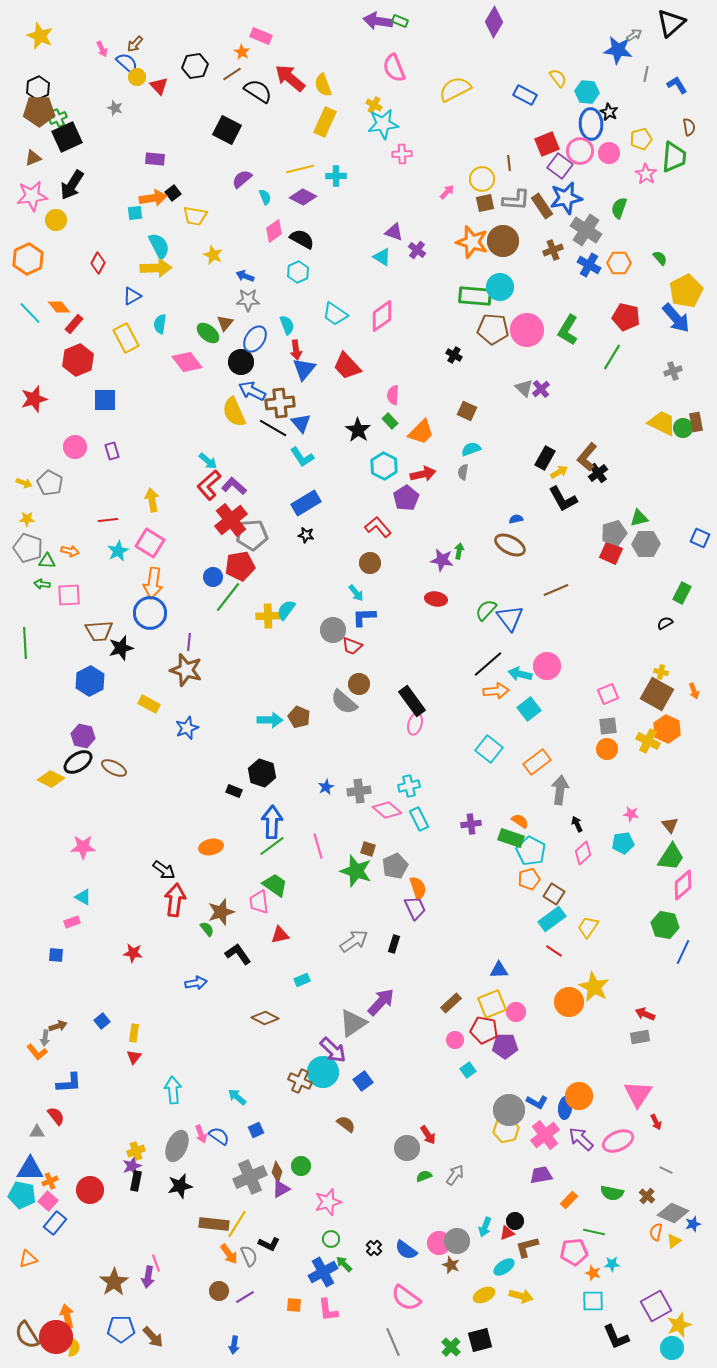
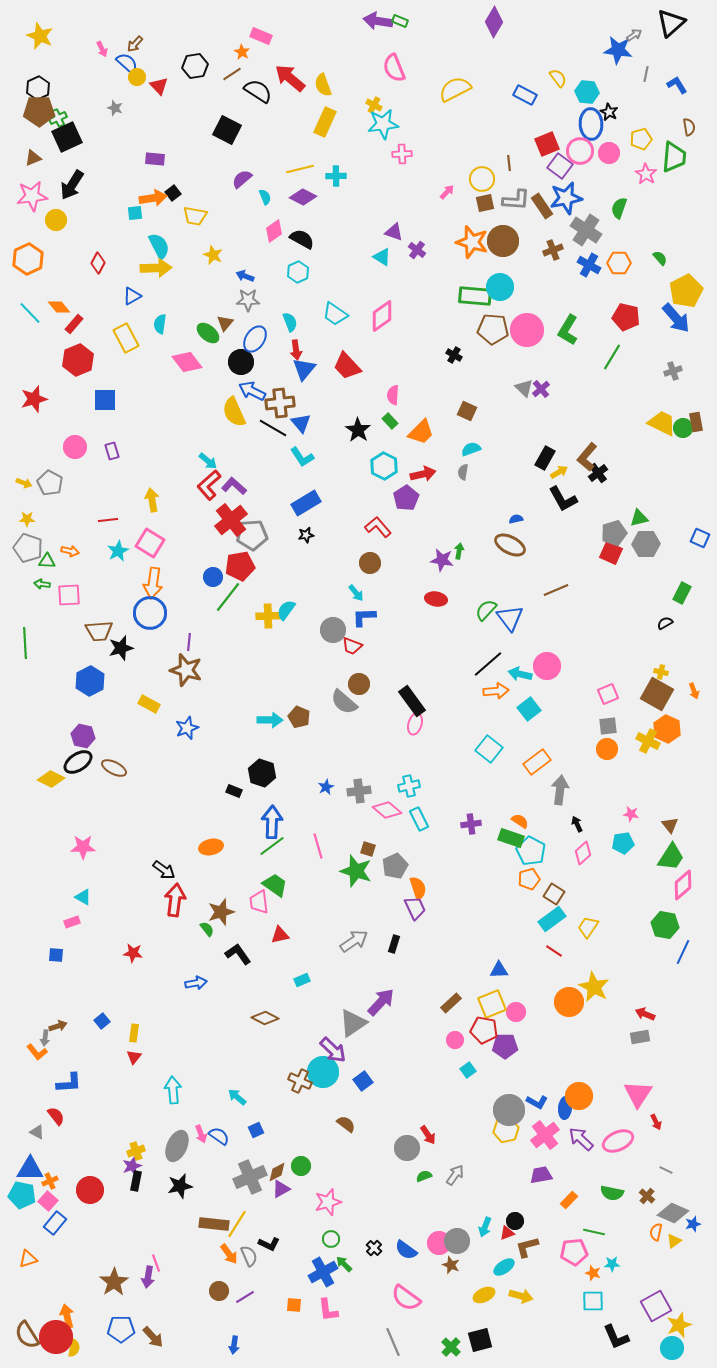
cyan semicircle at (287, 325): moved 3 px right, 3 px up
black star at (306, 535): rotated 21 degrees counterclockwise
gray triangle at (37, 1132): rotated 28 degrees clockwise
brown diamond at (277, 1172): rotated 45 degrees clockwise
